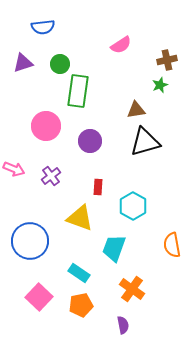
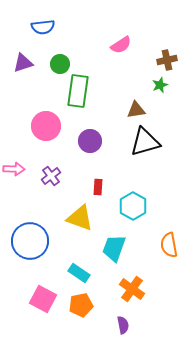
pink arrow: rotated 20 degrees counterclockwise
orange semicircle: moved 3 px left
pink square: moved 4 px right, 2 px down; rotated 16 degrees counterclockwise
